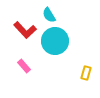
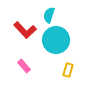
cyan semicircle: rotated 49 degrees clockwise
cyan circle: moved 1 px right, 1 px up
yellow rectangle: moved 18 px left, 3 px up
